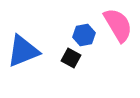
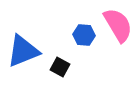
blue hexagon: rotated 15 degrees clockwise
black square: moved 11 px left, 9 px down
